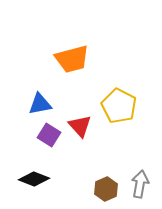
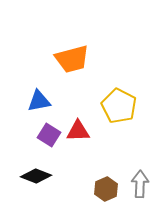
blue triangle: moved 1 px left, 3 px up
red triangle: moved 2 px left, 5 px down; rotated 50 degrees counterclockwise
black diamond: moved 2 px right, 3 px up
gray arrow: rotated 8 degrees counterclockwise
